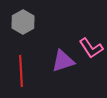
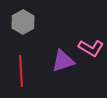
pink L-shape: rotated 25 degrees counterclockwise
